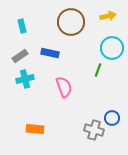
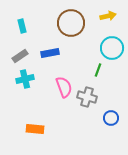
brown circle: moved 1 px down
blue rectangle: rotated 24 degrees counterclockwise
blue circle: moved 1 px left
gray cross: moved 7 px left, 33 px up
